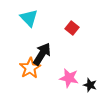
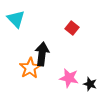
cyan triangle: moved 13 px left, 1 px down
black arrow: rotated 25 degrees counterclockwise
black star: moved 1 px up
